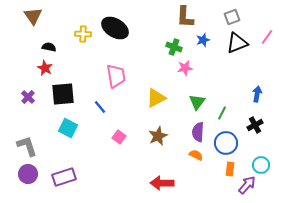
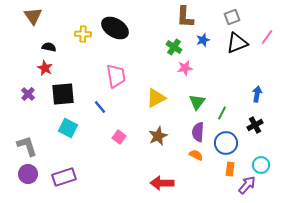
green cross: rotated 14 degrees clockwise
purple cross: moved 3 px up
